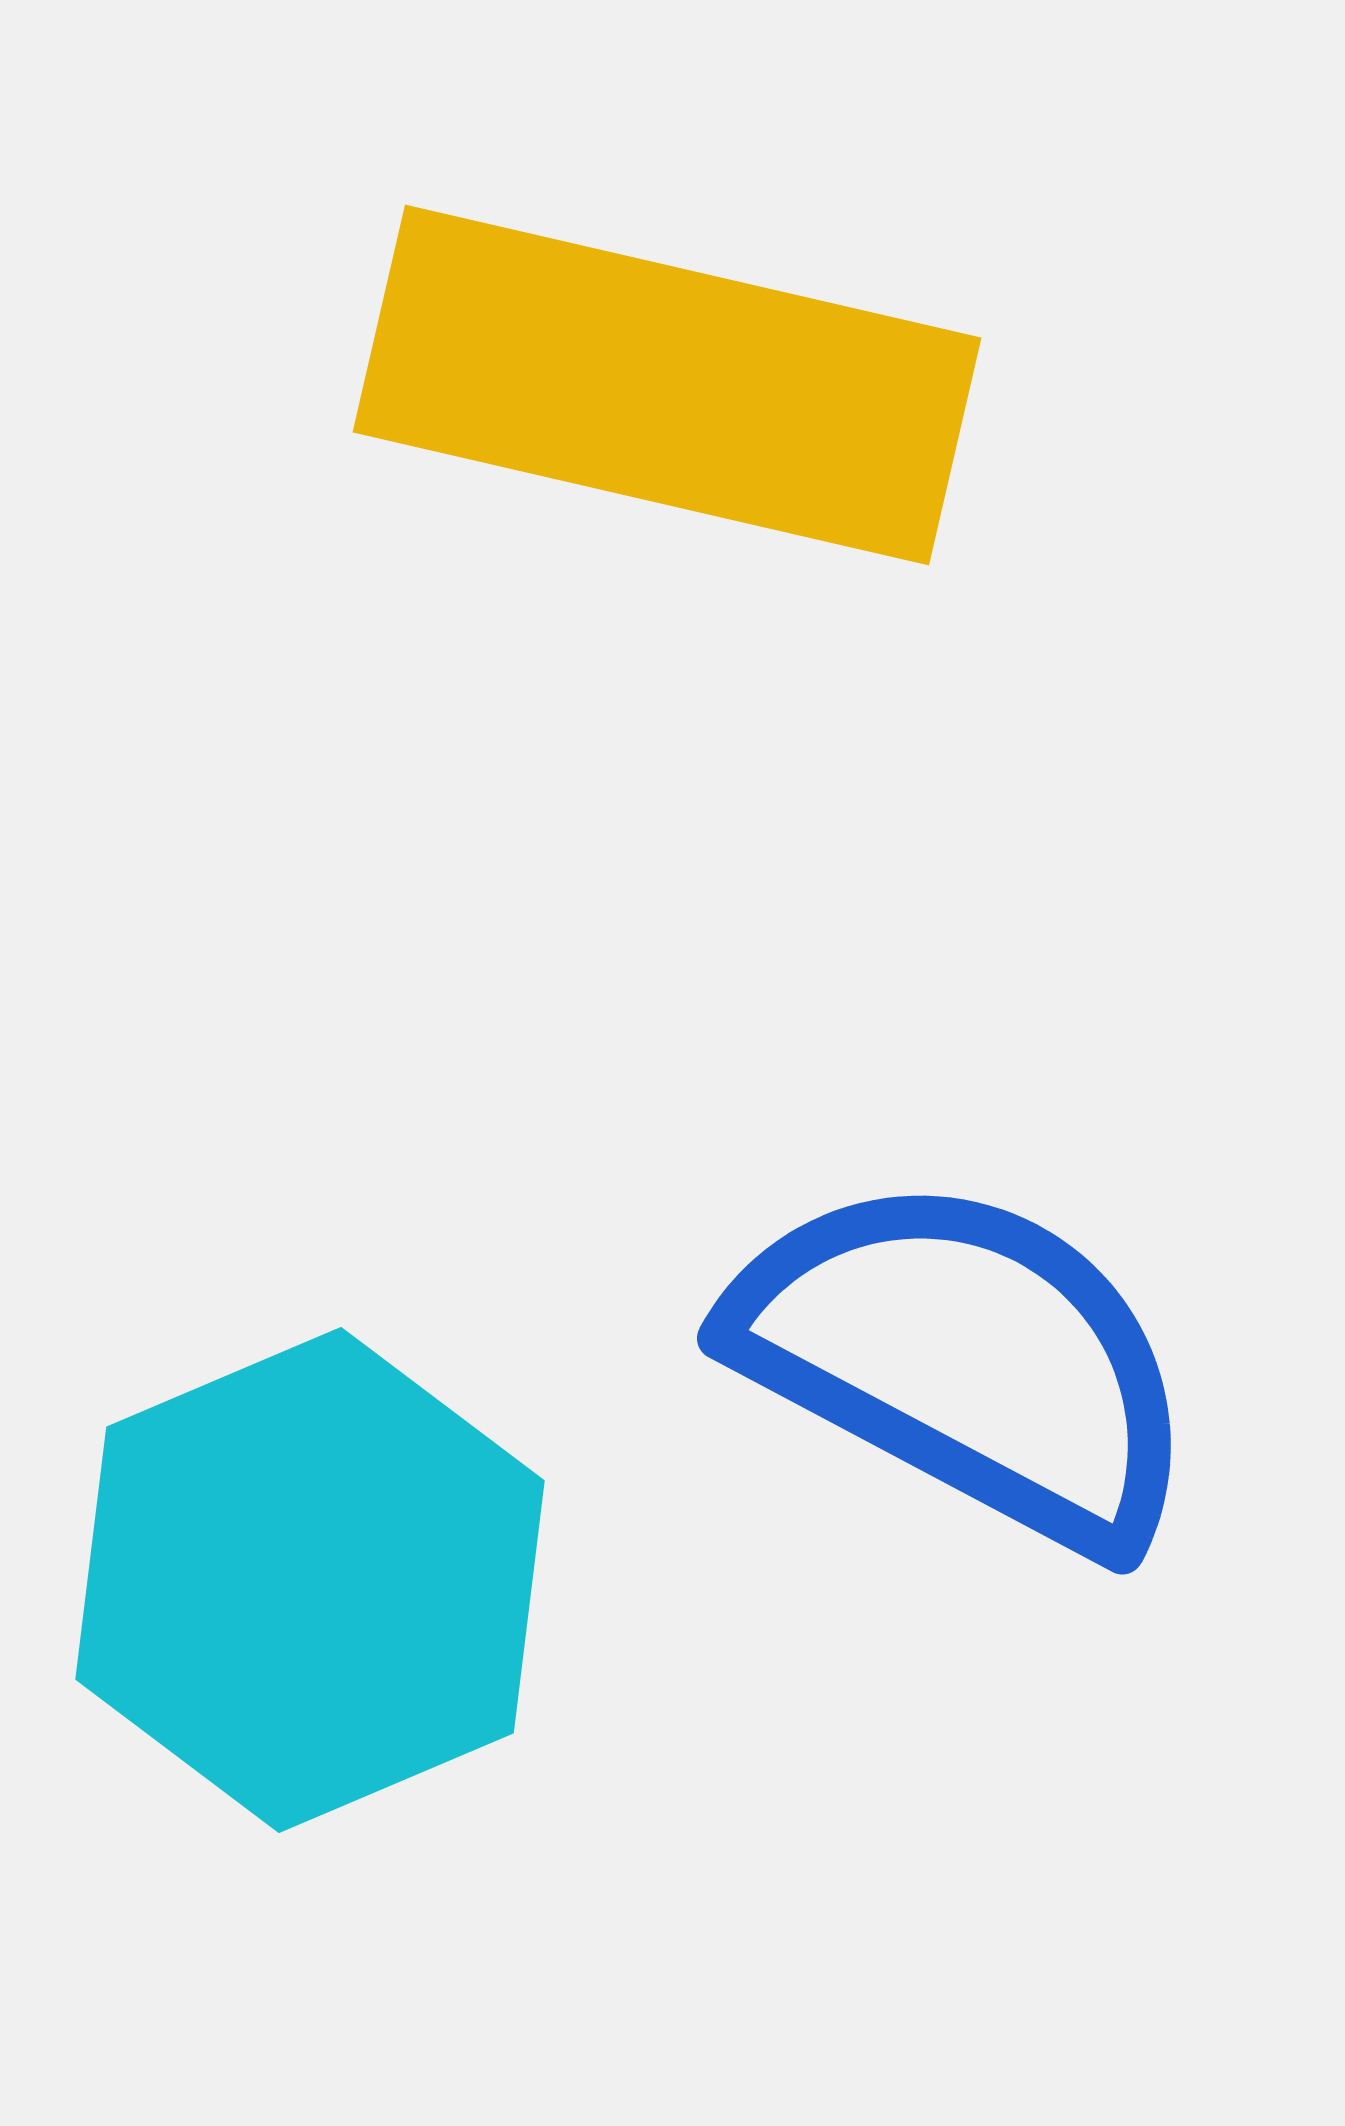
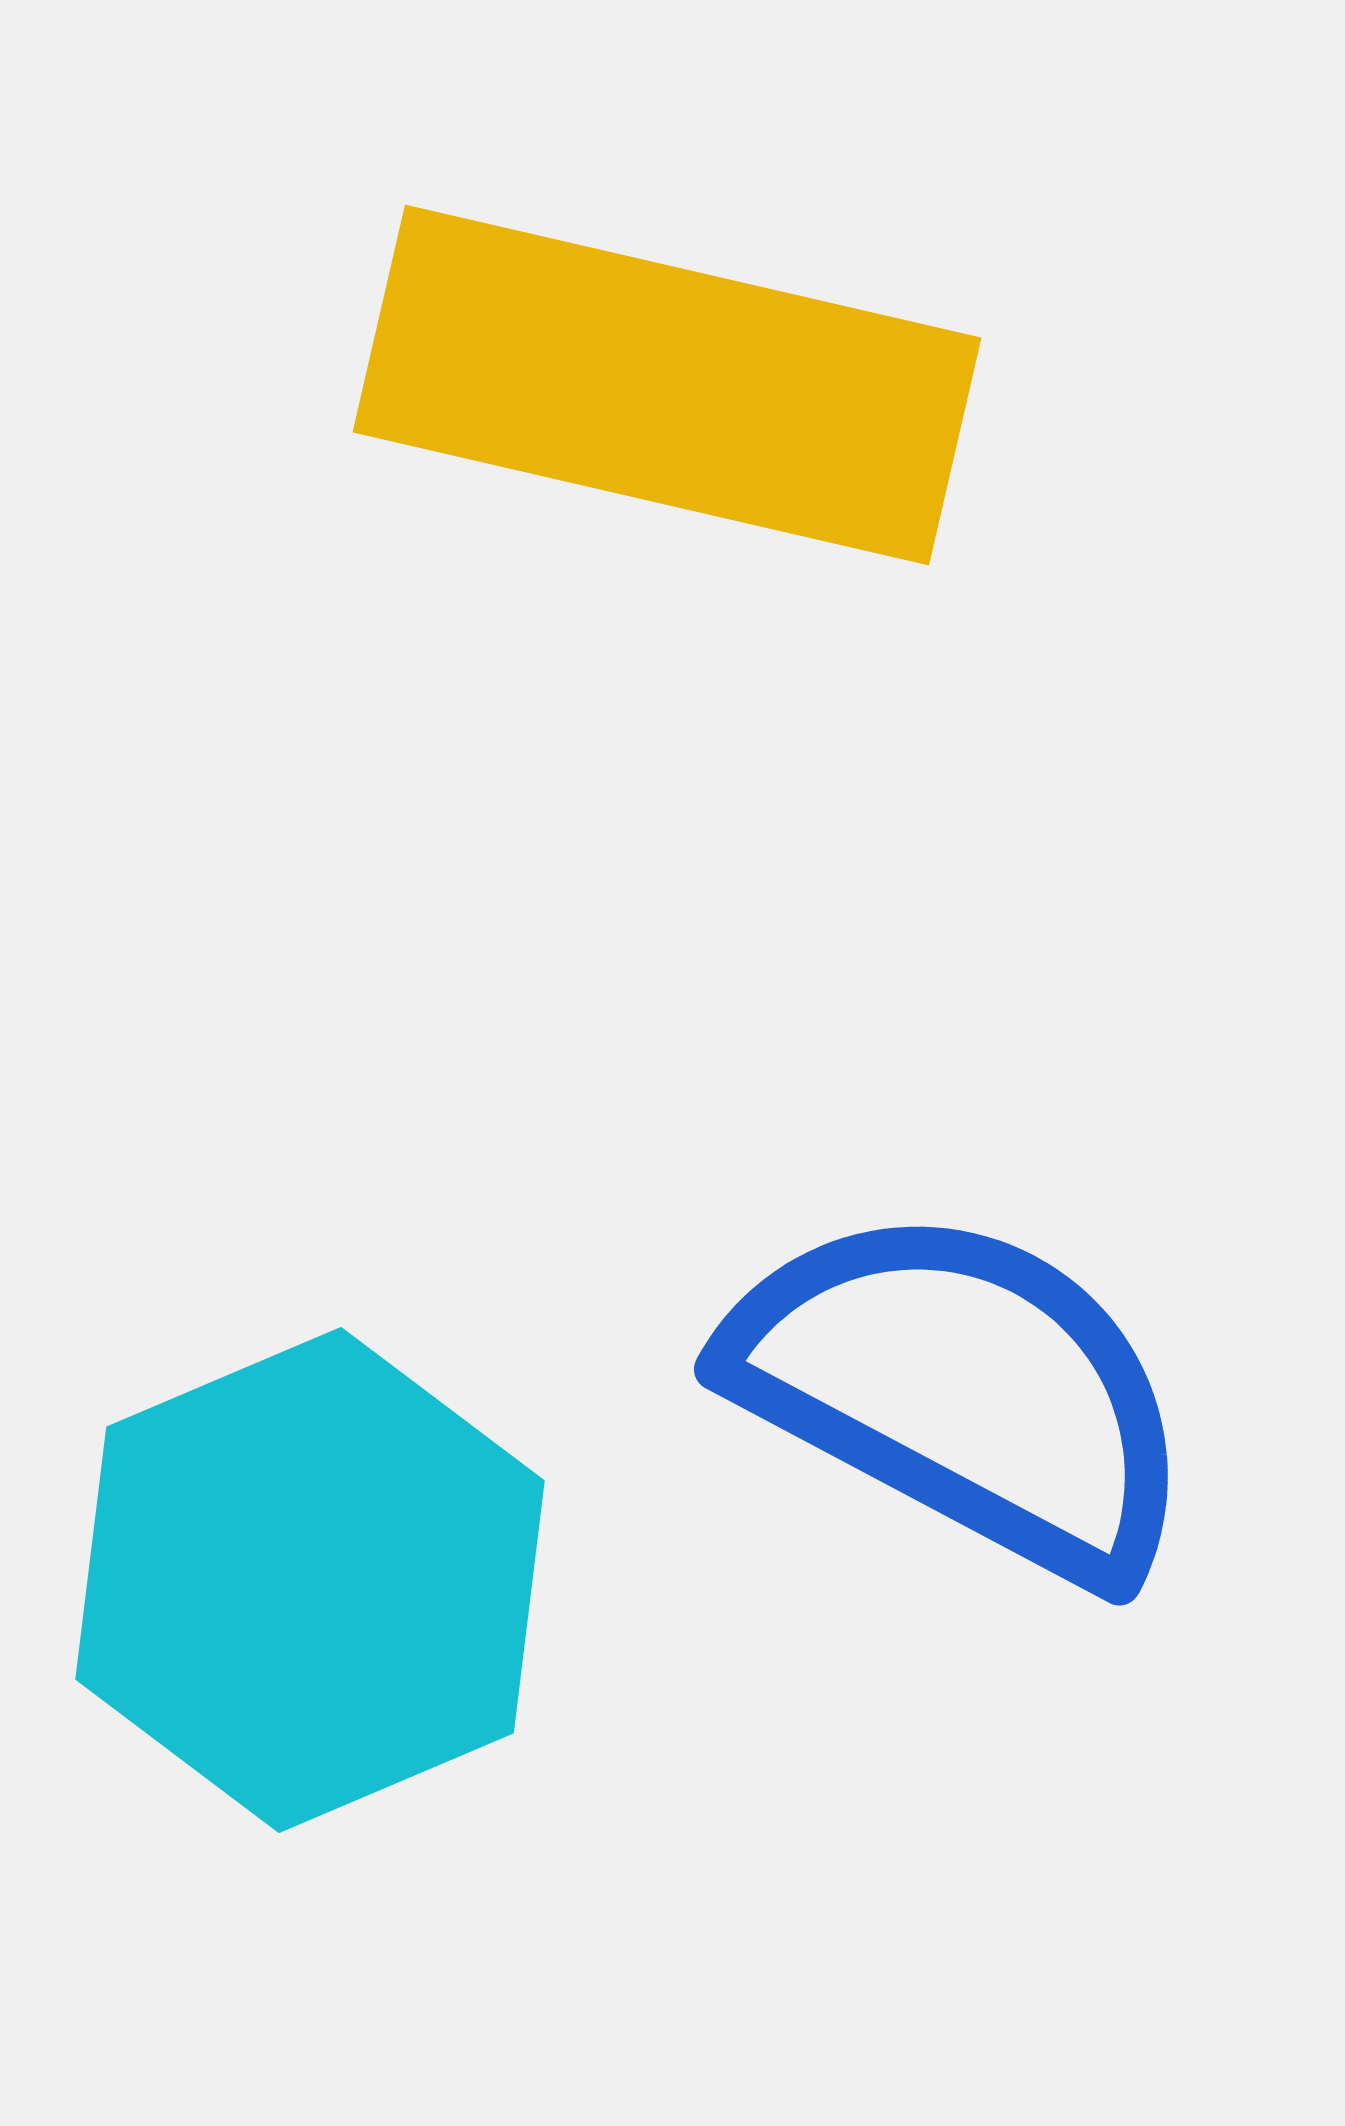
blue semicircle: moved 3 px left, 31 px down
